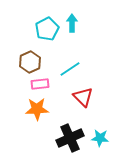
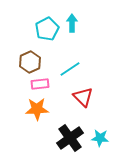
black cross: rotated 12 degrees counterclockwise
